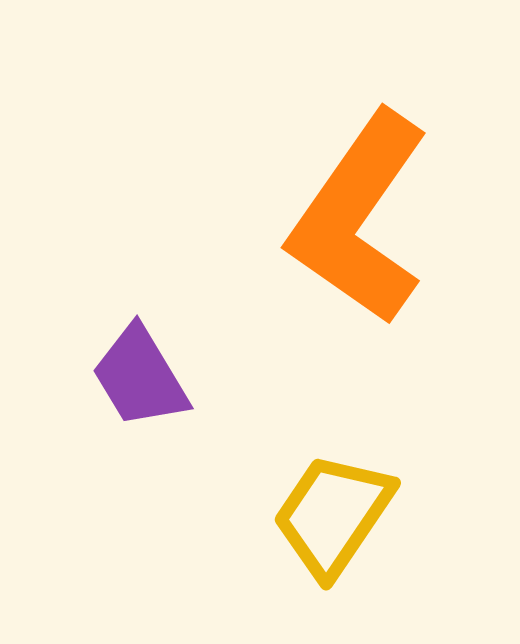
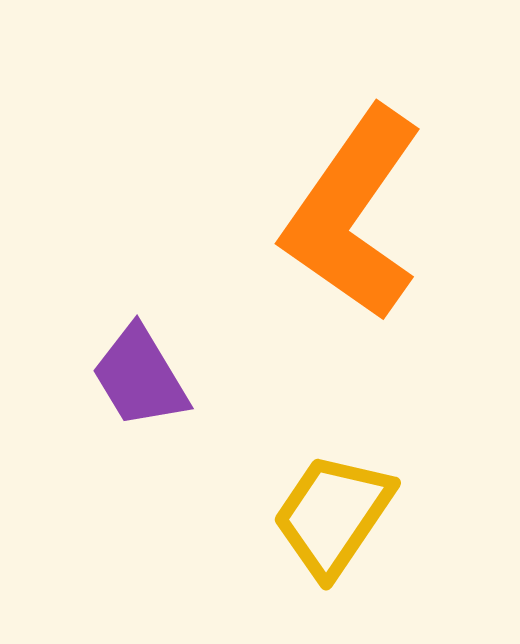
orange L-shape: moved 6 px left, 4 px up
